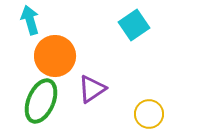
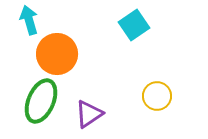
cyan arrow: moved 1 px left
orange circle: moved 2 px right, 2 px up
purple triangle: moved 3 px left, 25 px down
yellow circle: moved 8 px right, 18 px up
